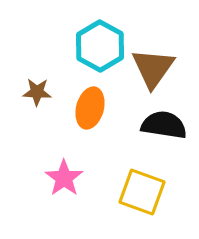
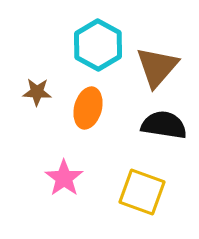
cyan hexagon: moved 2 px left, 1 px up
brown triangle: moved 4 px right, 1 px up; rotated 6 degrees clockwise
orange ellipse: moved 2 px left
